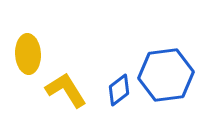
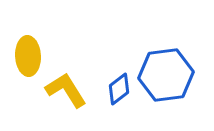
yellow ellipse: moved 2 px down
blue diamond: moved 1 px up
